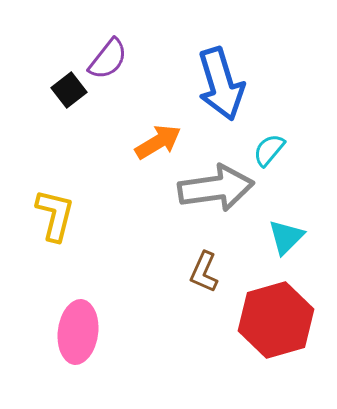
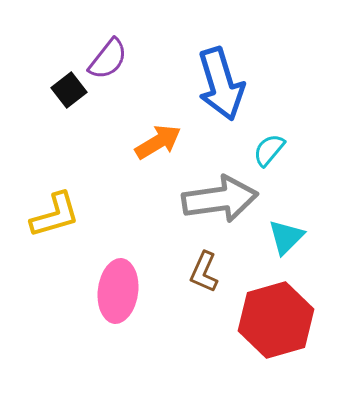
gray arrow: moved 4 px right, 11 px down
yellow L-shape: rotated 60 degrees clockwise
pink ellipse: moved 40 px right, 41 px up
